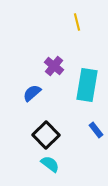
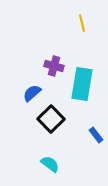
yellow line: moved 5 px right, 1 px down
purple cross: rotated 24 degrees counterclockwise
cyan rectangle: moved 5 px left, 1 px up
blue rectangle: moved 5 px down
black square: moved 5 px right, 16 px up
